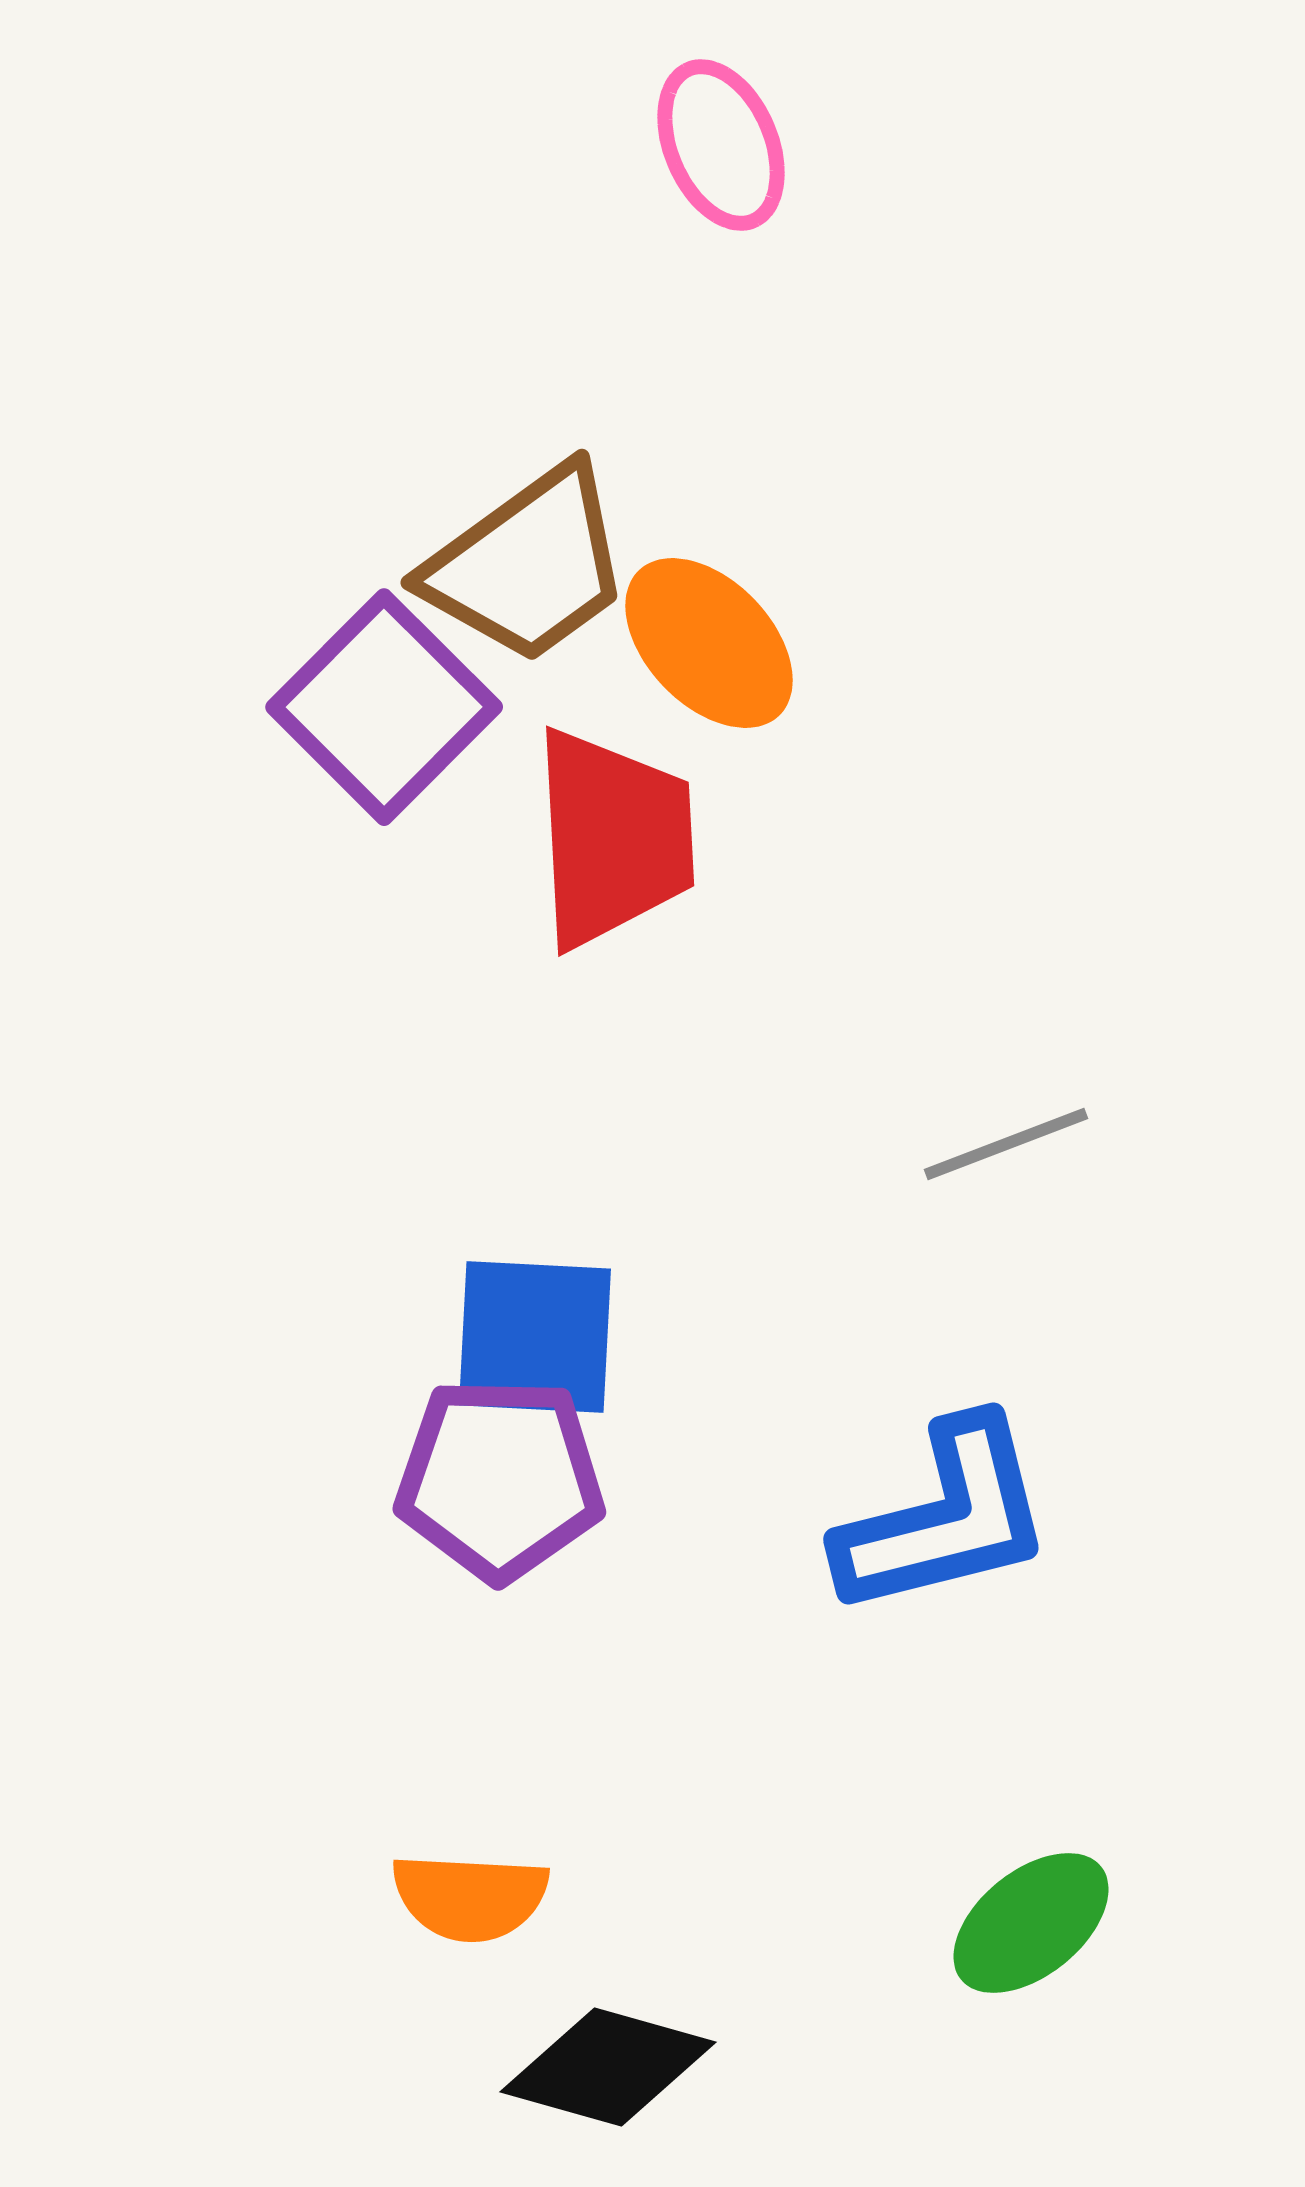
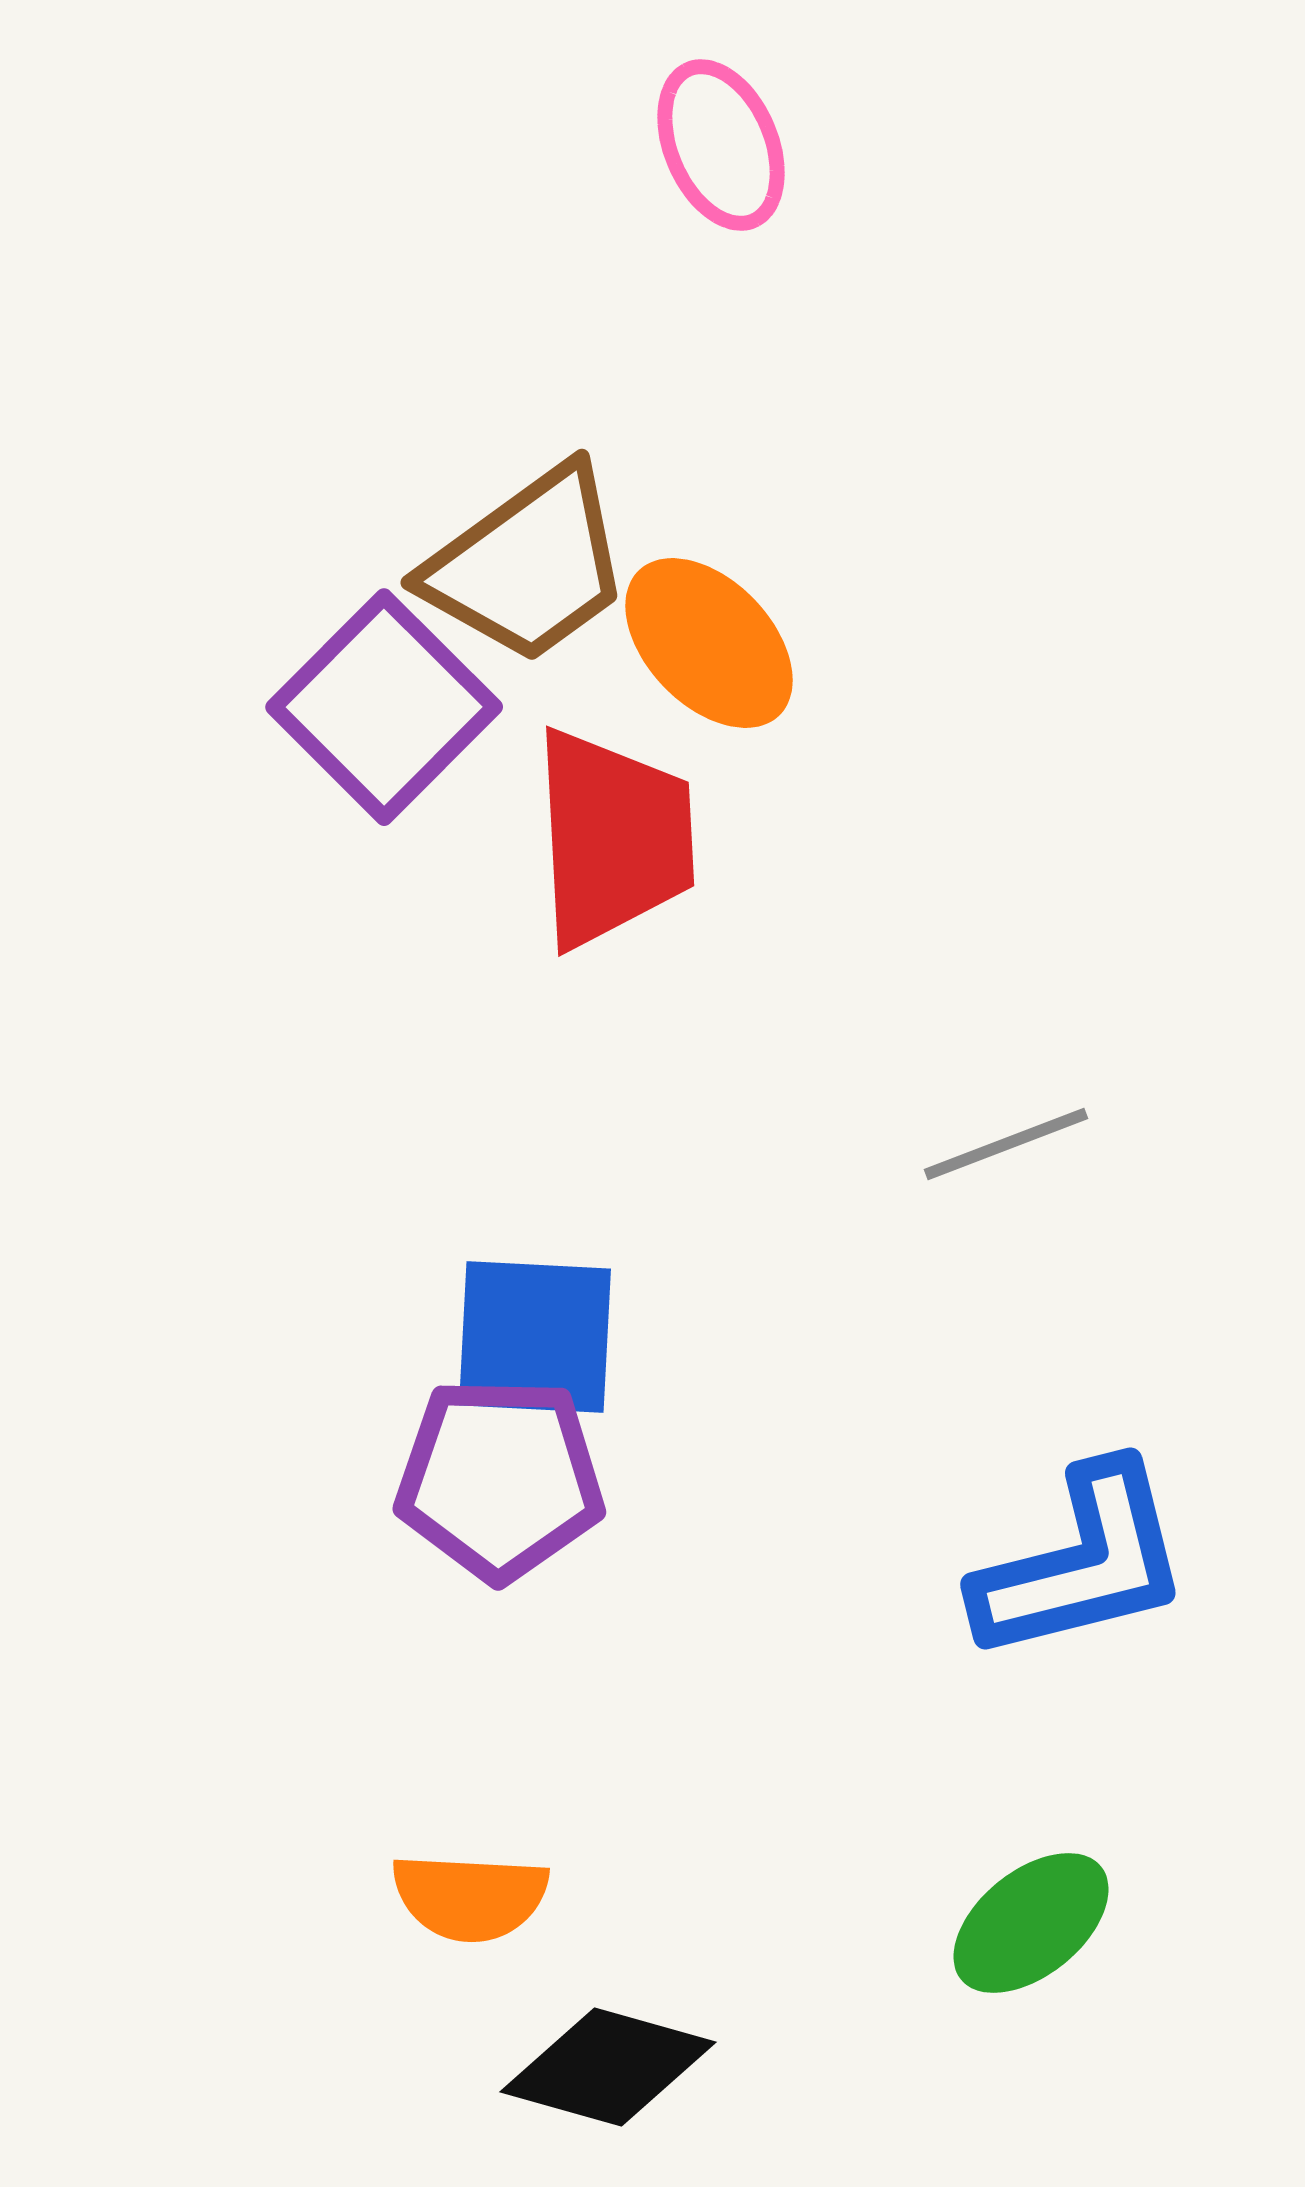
blue L-shape: moved 137 px right, 45 px down
